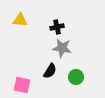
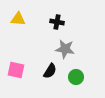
yellow triangle: moved 2 px left, 1 px up
black cross: moved 5 px up; rotated 24 degrees clockwise
gray star: moved 3 px right, 1 px down
pink square: moved 6 px left, 15 px up
